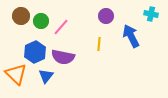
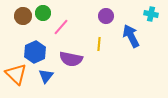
brown circle: moved 2 px right
green circle: moved 2 px right, 8 px up
purple semicircle: moved 8 px right, 2 px down
